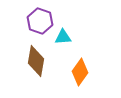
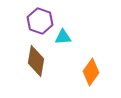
orange diamond: moved 11 px right
